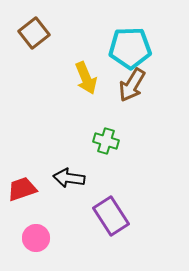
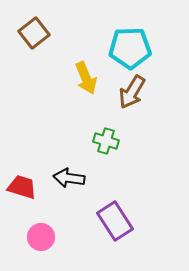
brown arrow: moved 7 px down
red trapezoid: moved 2 px up; rotated 36 degrees clockwise
purple rectangle: moved 4 px right, 5 px down
pink circle: moved 5 px right, 1 px up
